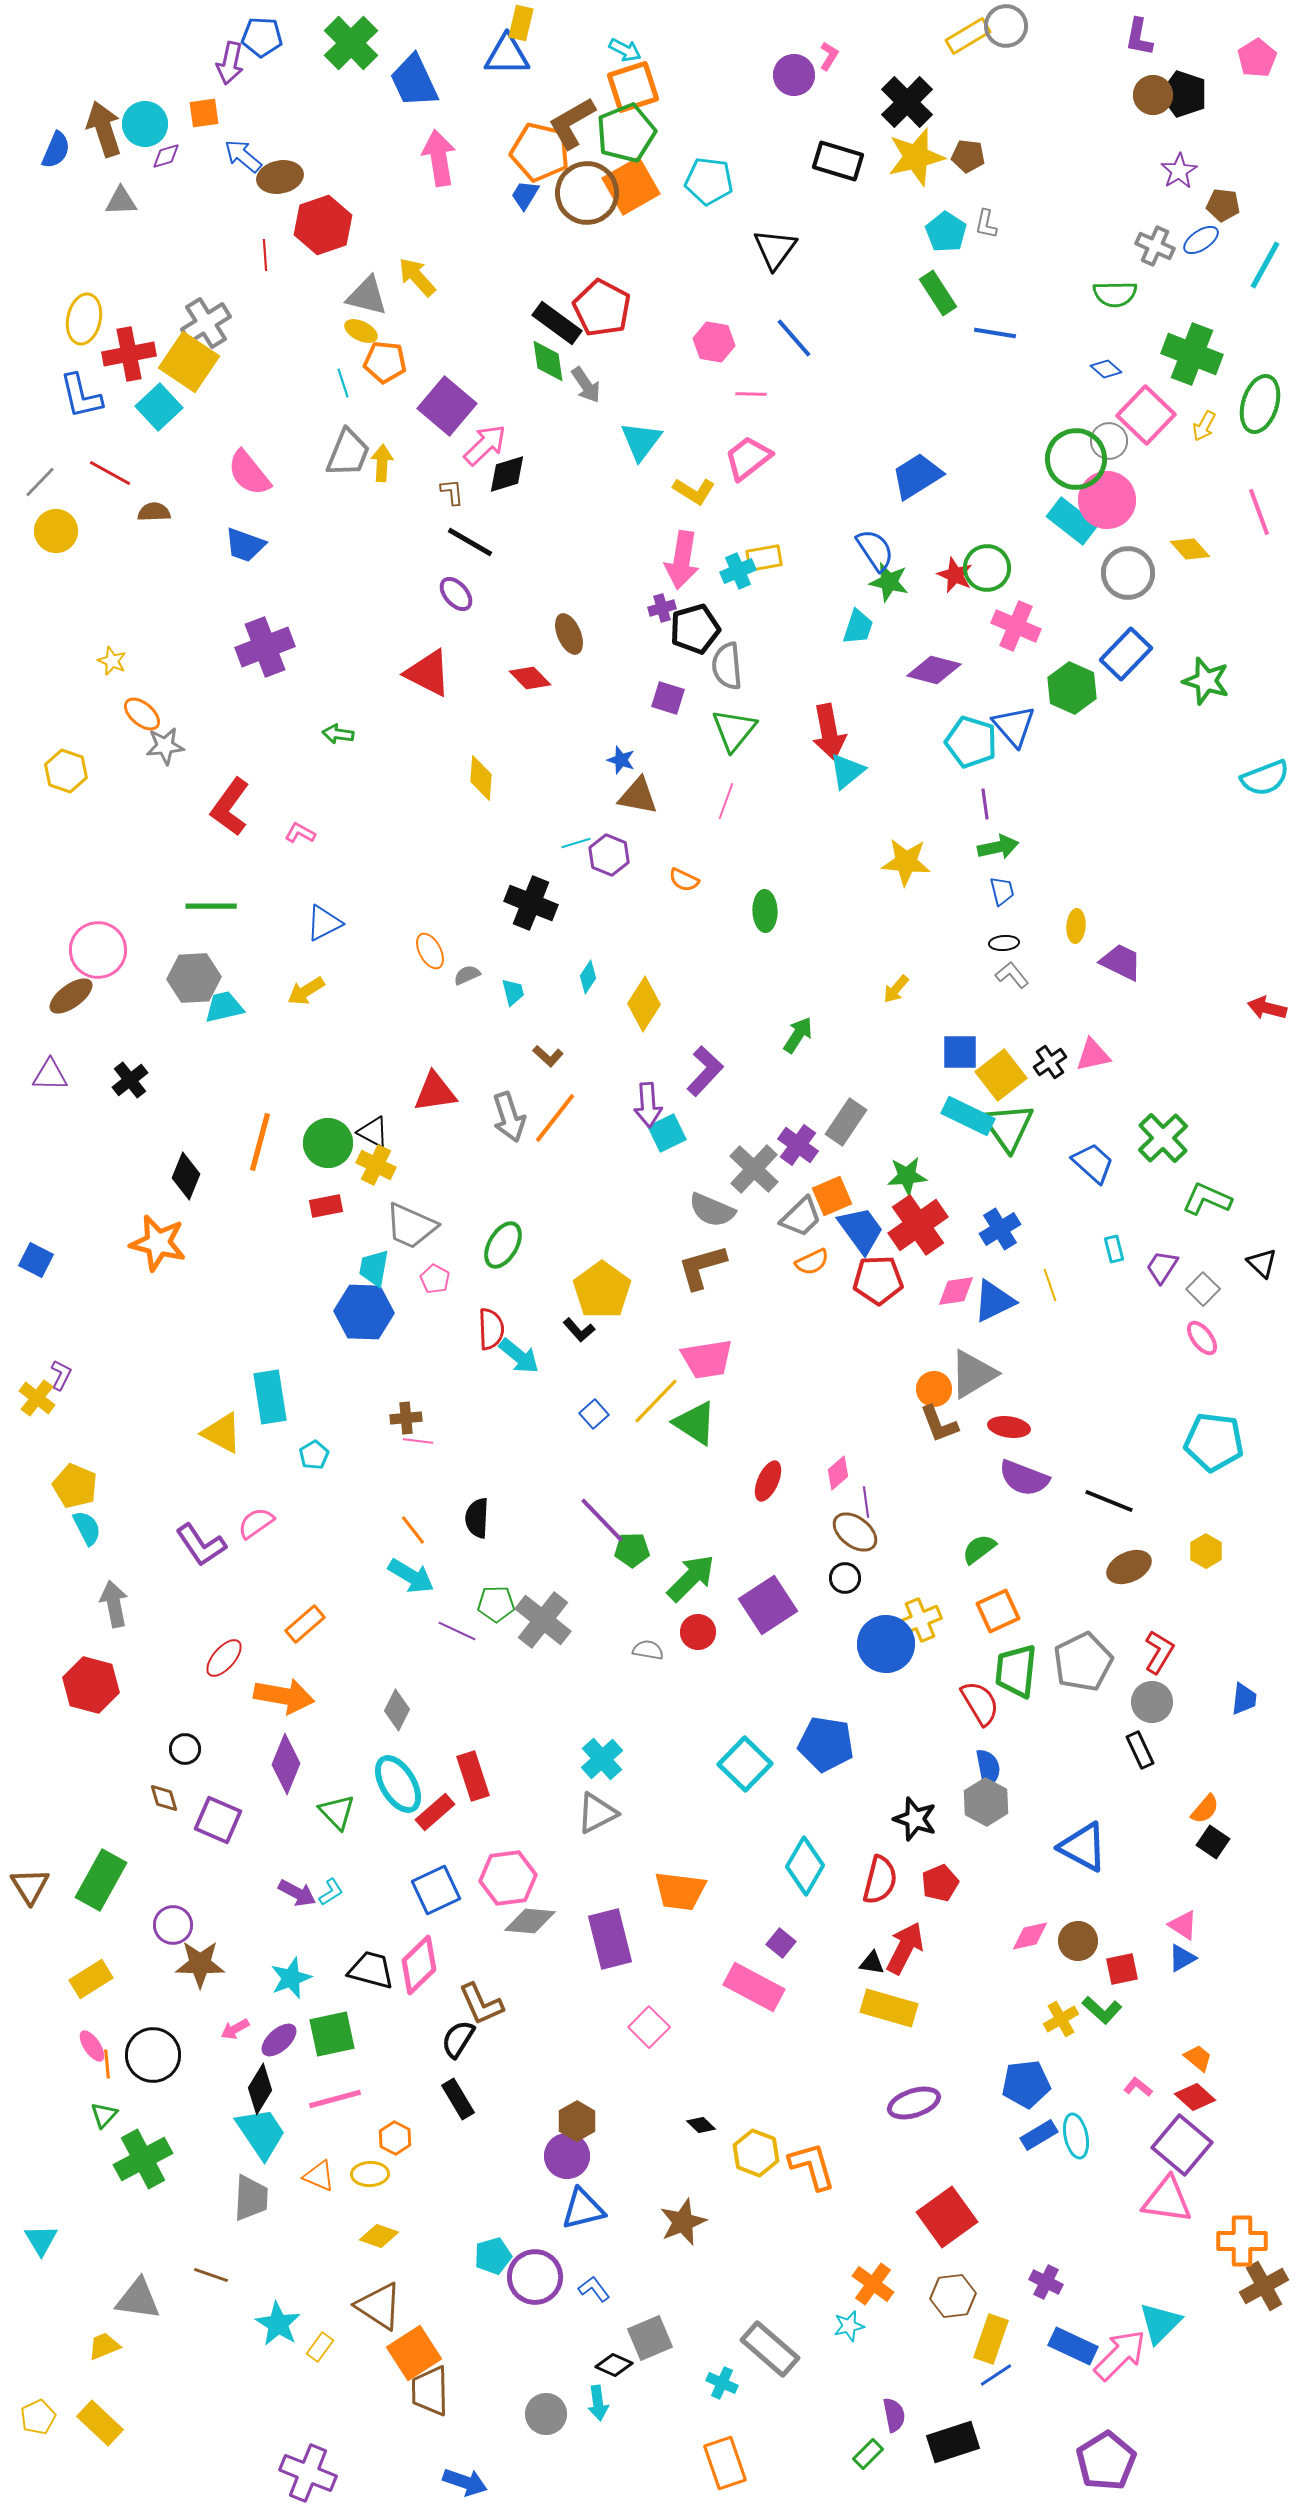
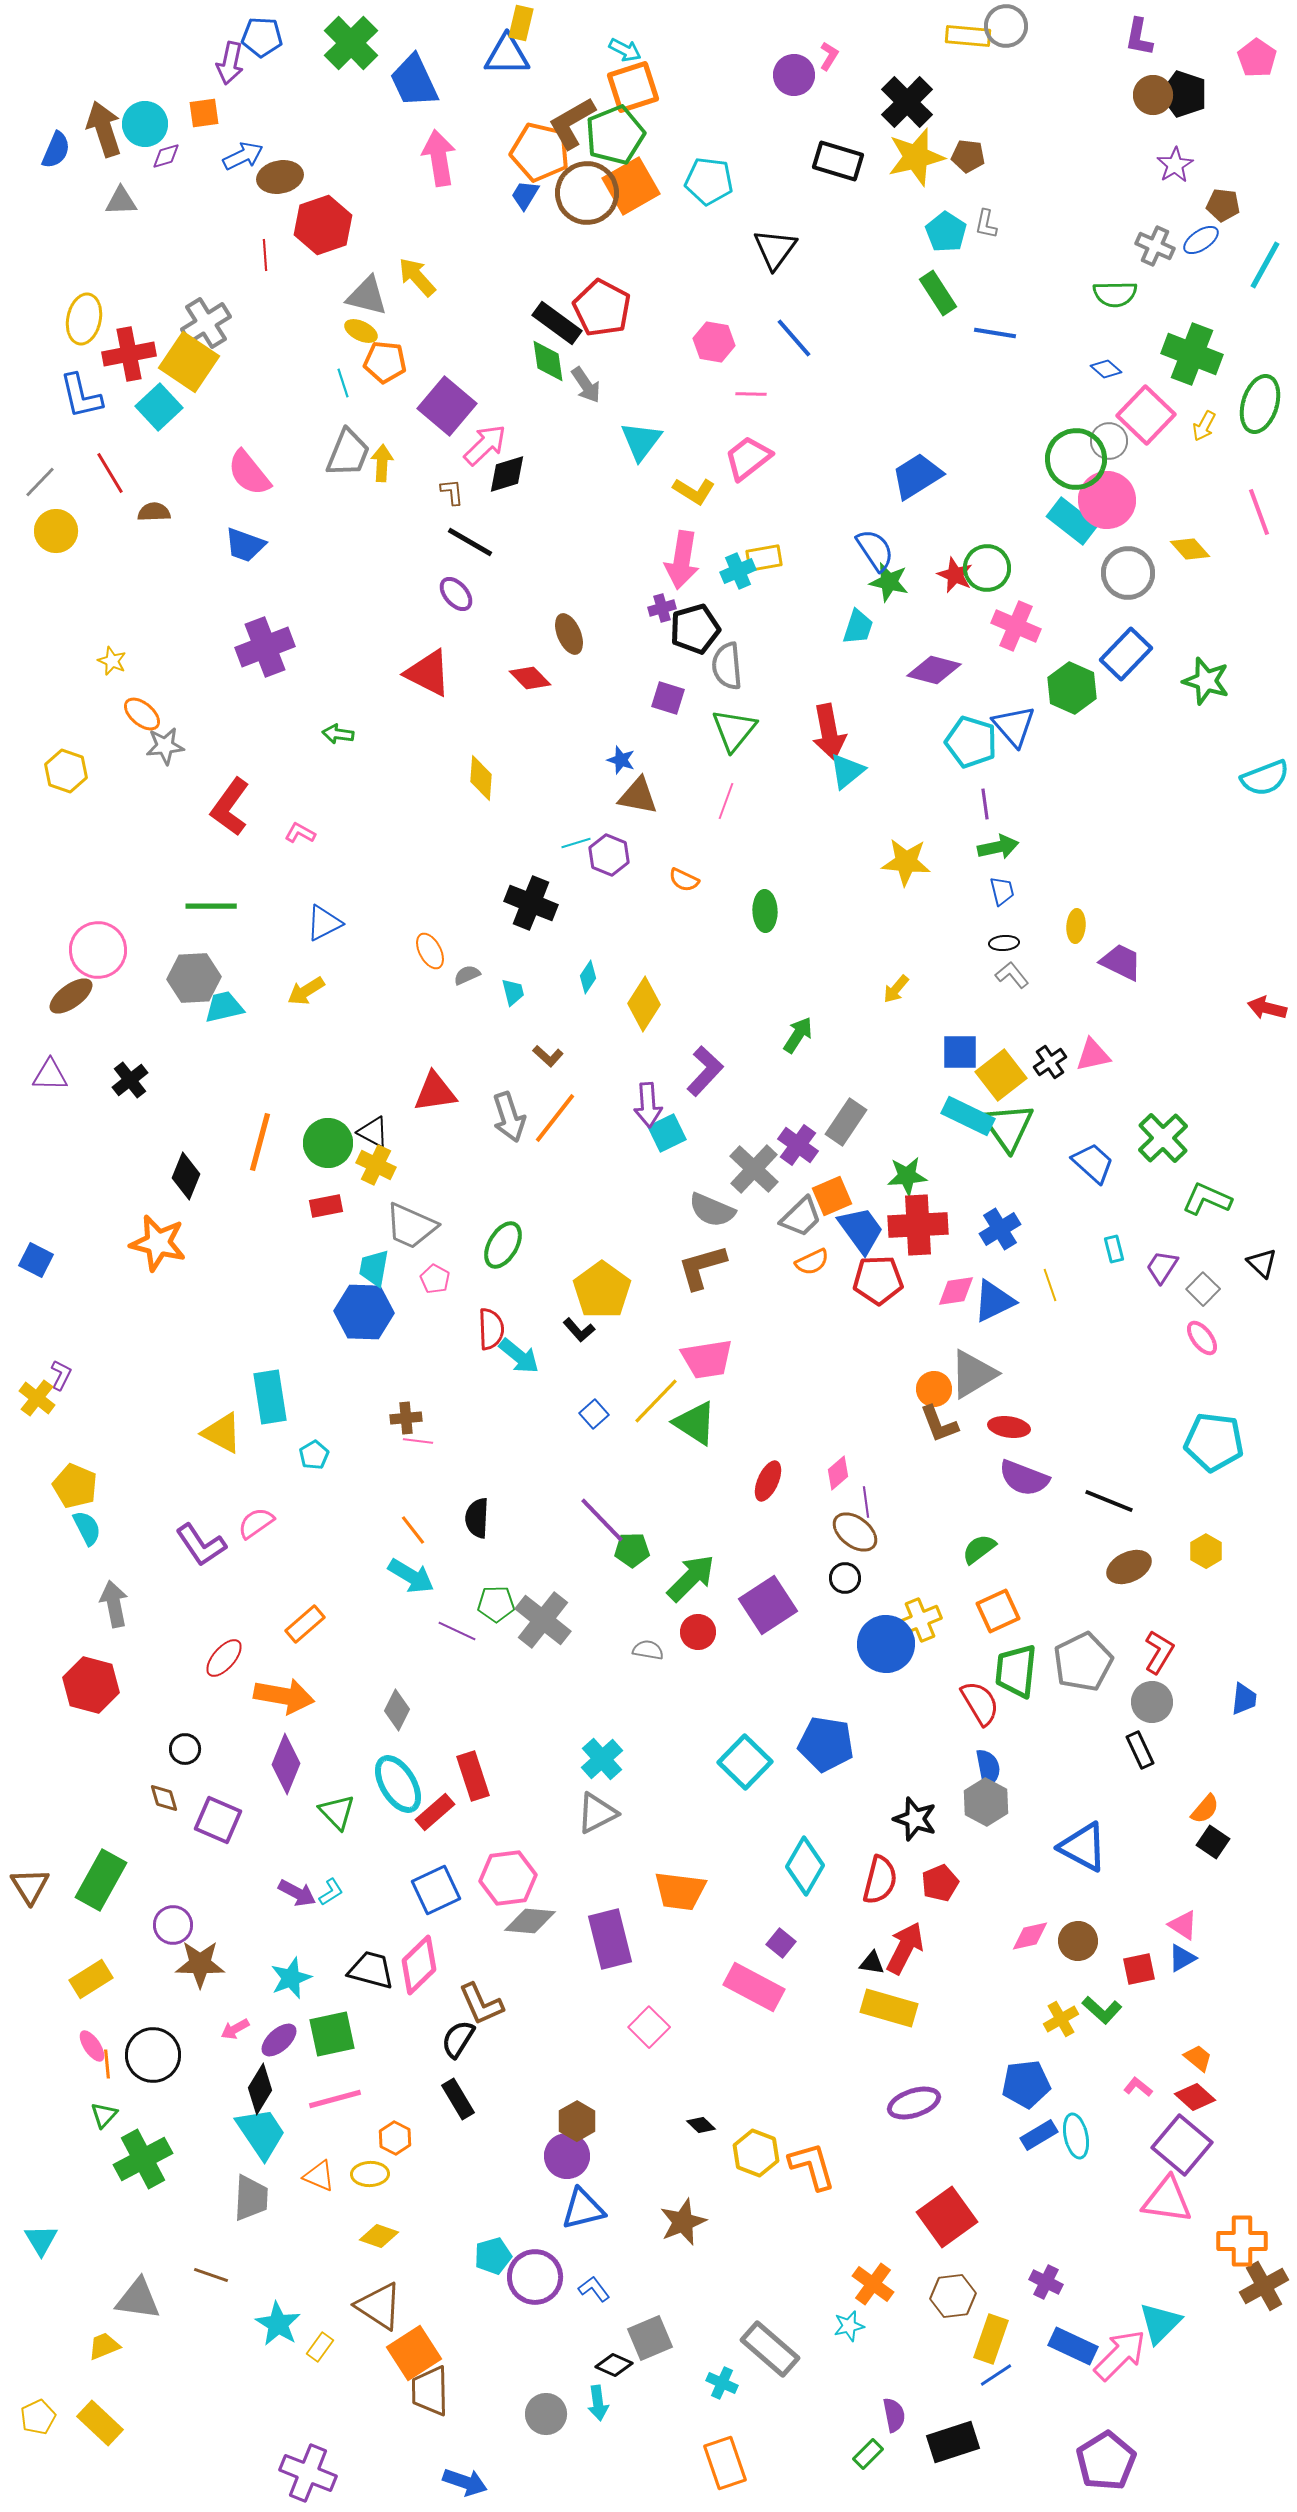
yellow rectangle at (968, 36): rotated 36 degrees clockwise
pink pentagon at (1257, 58): rotated 6 degrees counterclockwise
green pentagon at (626, 133): moved 11 px left, 2 px down
blue arrow at (243, 156): rotated 114 degrees clockwise
purple star at (1179, 171): moved 4 px left, 6 px up
red line at (110, 473): rotated 30 degrees clockwise
red cross at (918, 1225): rotated 32 degrees clockwise
cyan square at (745, 1764): moved 2 px up
red square at (1122, 1969): moved 17 px right
